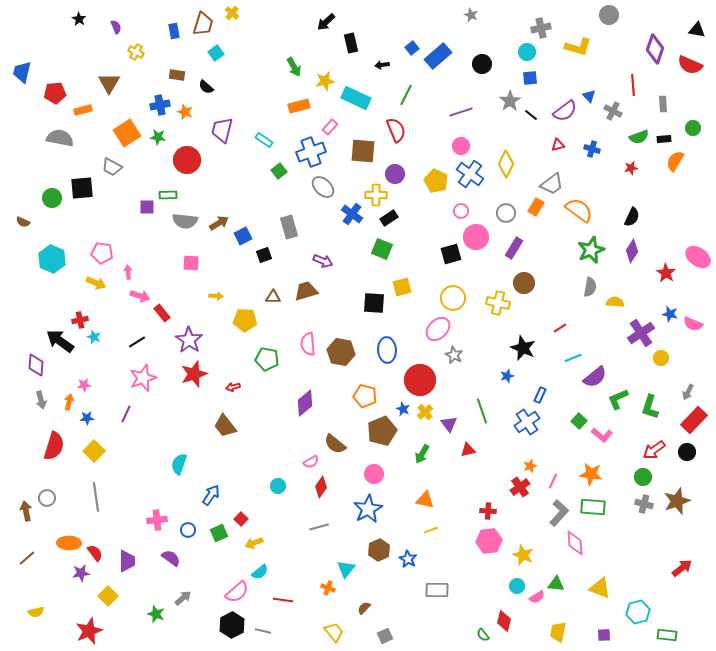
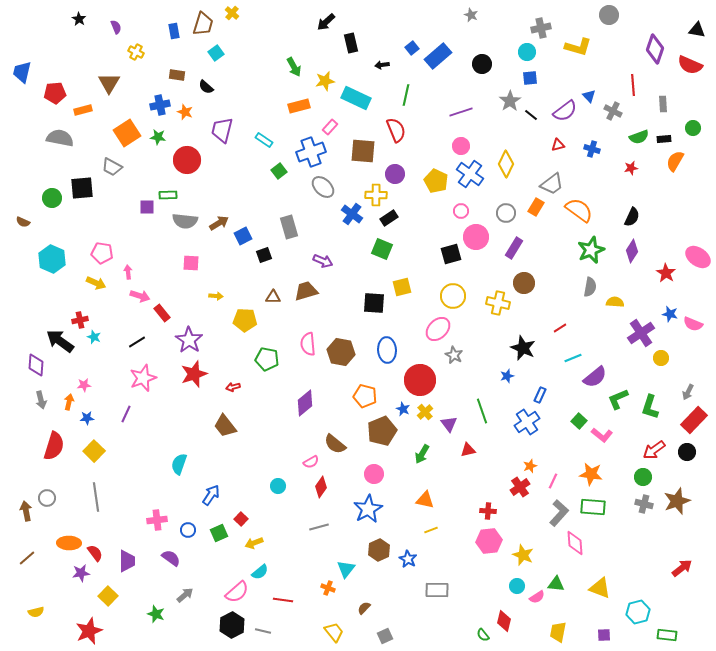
green line at (406, 95): rotated 15 degrees counterclockwise
yellow circle at (453, 298): moved 2 px up
gray arrow at (183, 598): moved 2 px right, 3 px up
